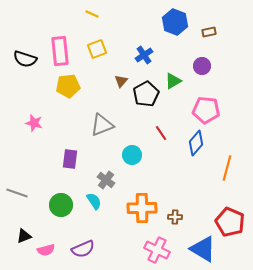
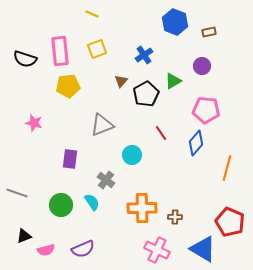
cyan semicircle: moved 2 px left, 1 px down
